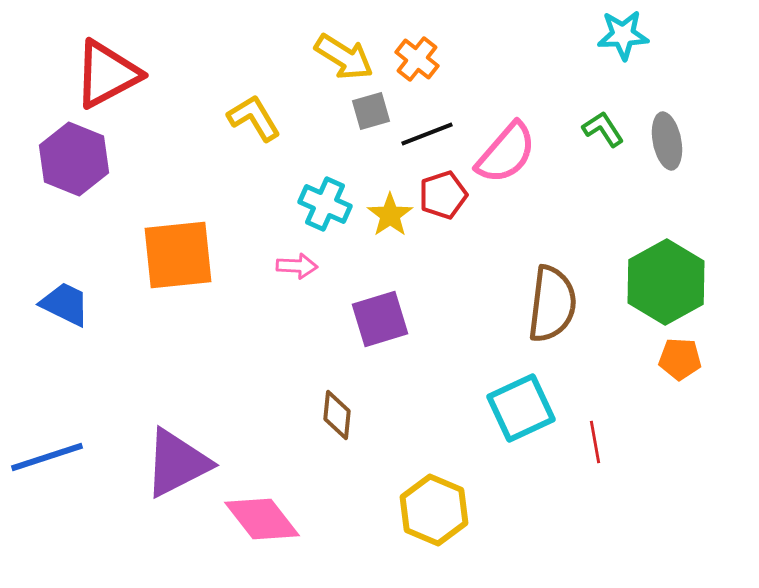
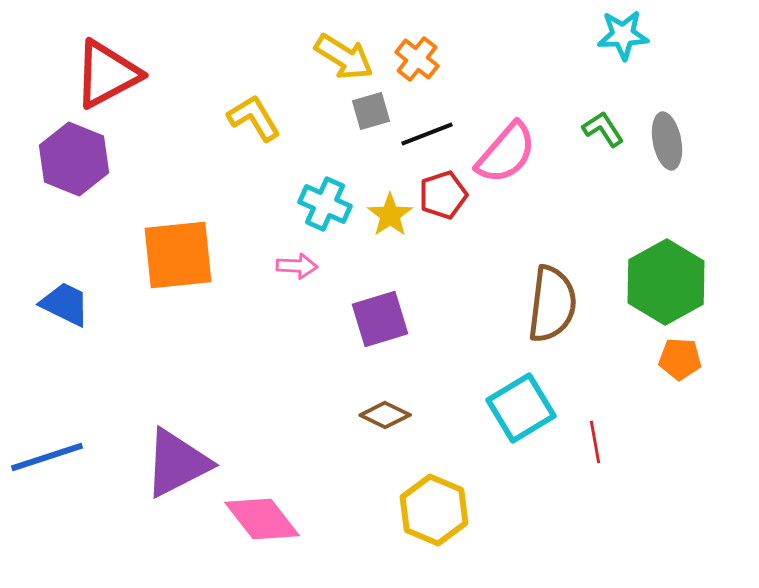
cyan square: rotated 6 degrees counterclockwise
brown diamond: moved 48 px right; rotated 69 degrees counterclockwise
